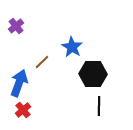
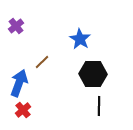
blue star: moved 8 px right, 8 px up
